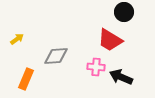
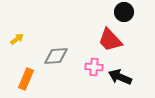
red trapezoid: rotated 16 degrees clockwise
pink cross: moved 2 px left
black arrow: moved 1 px left
